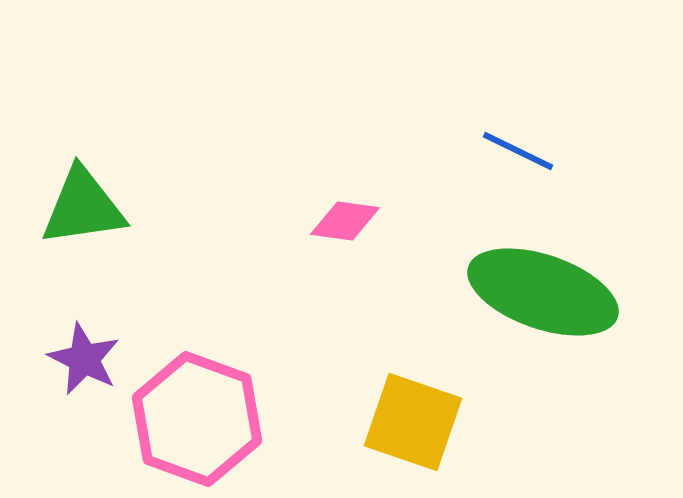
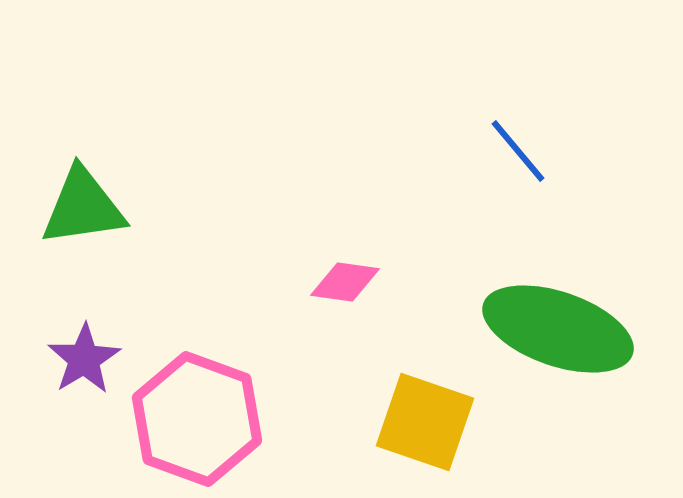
blue line: rotated 24 degrees clockwise
pink diamond: moved 61 px down
green ellipse: moved 15 px right, 37 px down
purple star: rotated 14 degrees clockwise
yellow square: moved 12 px right
